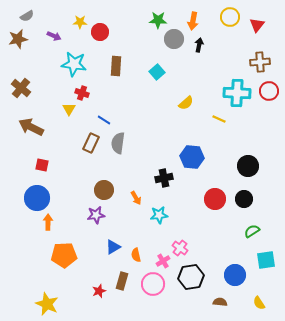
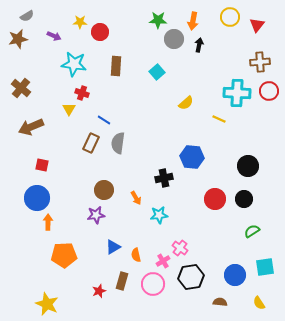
brown arrow at (31, 127): rotated 50 degrees counterclockwise
cyan square at (266, 260): moved 1 px left, 7 px down
